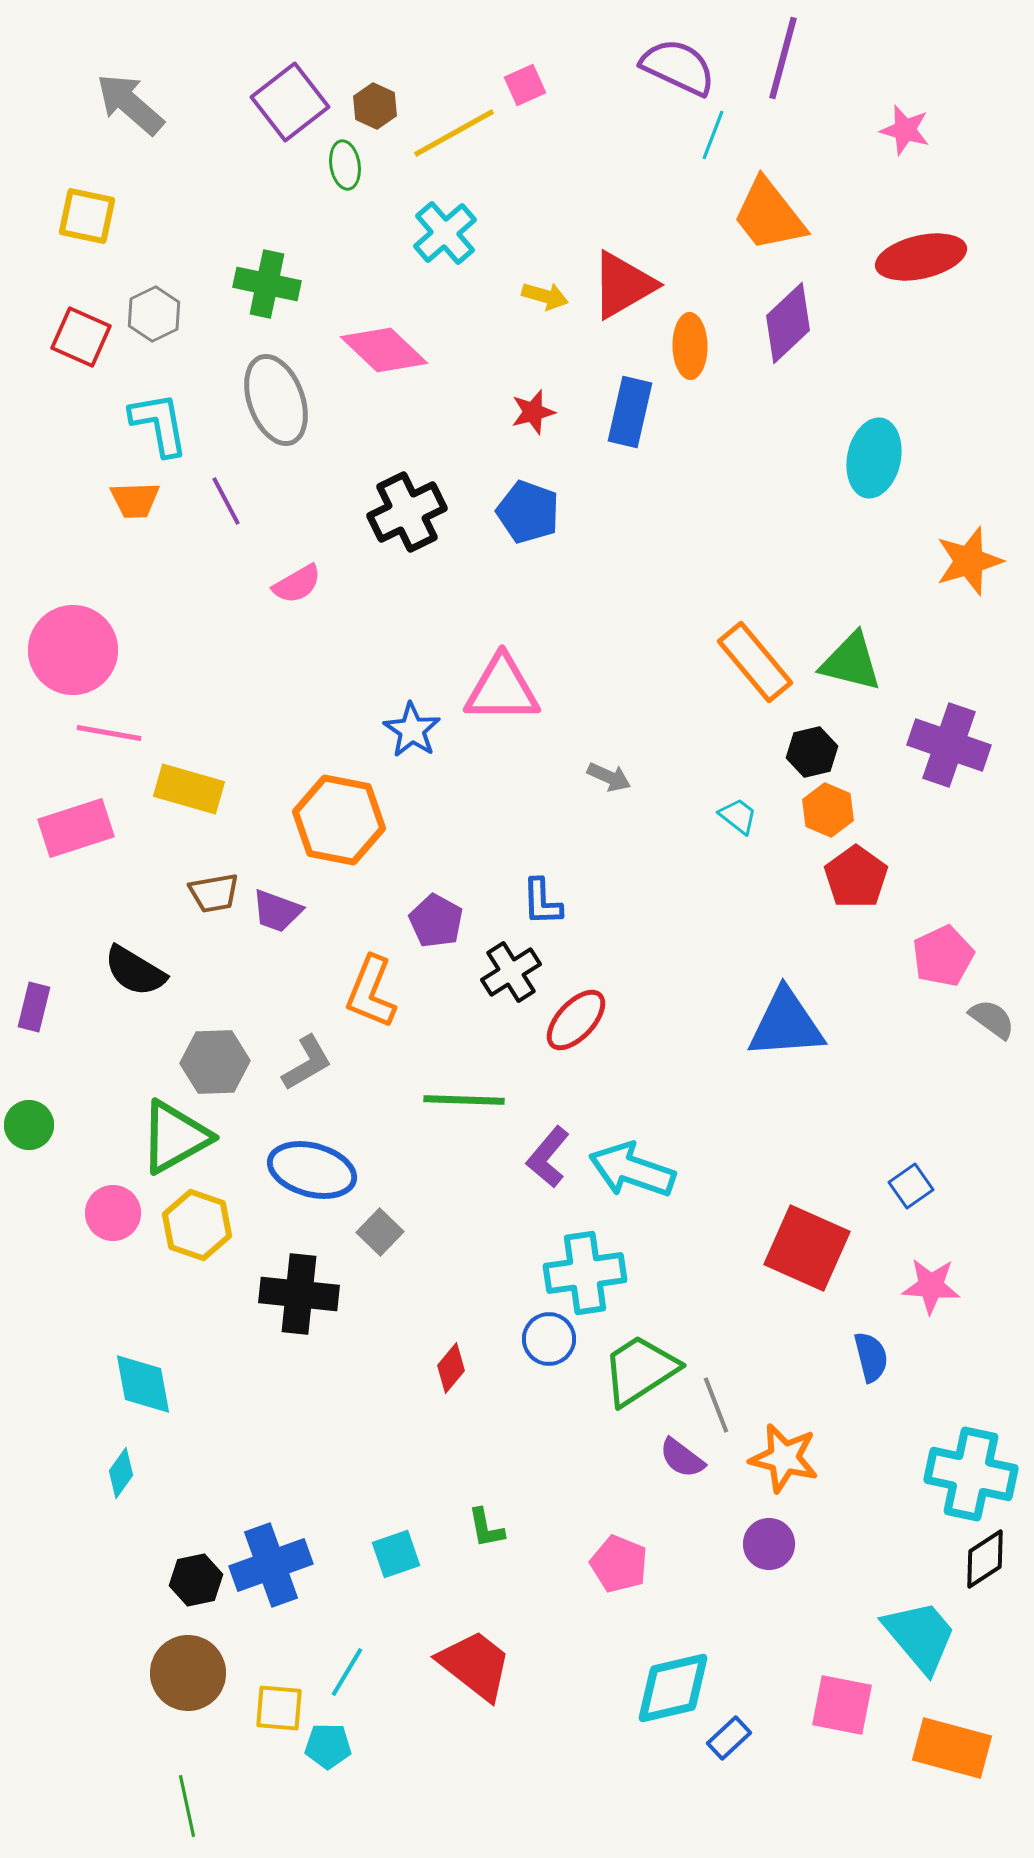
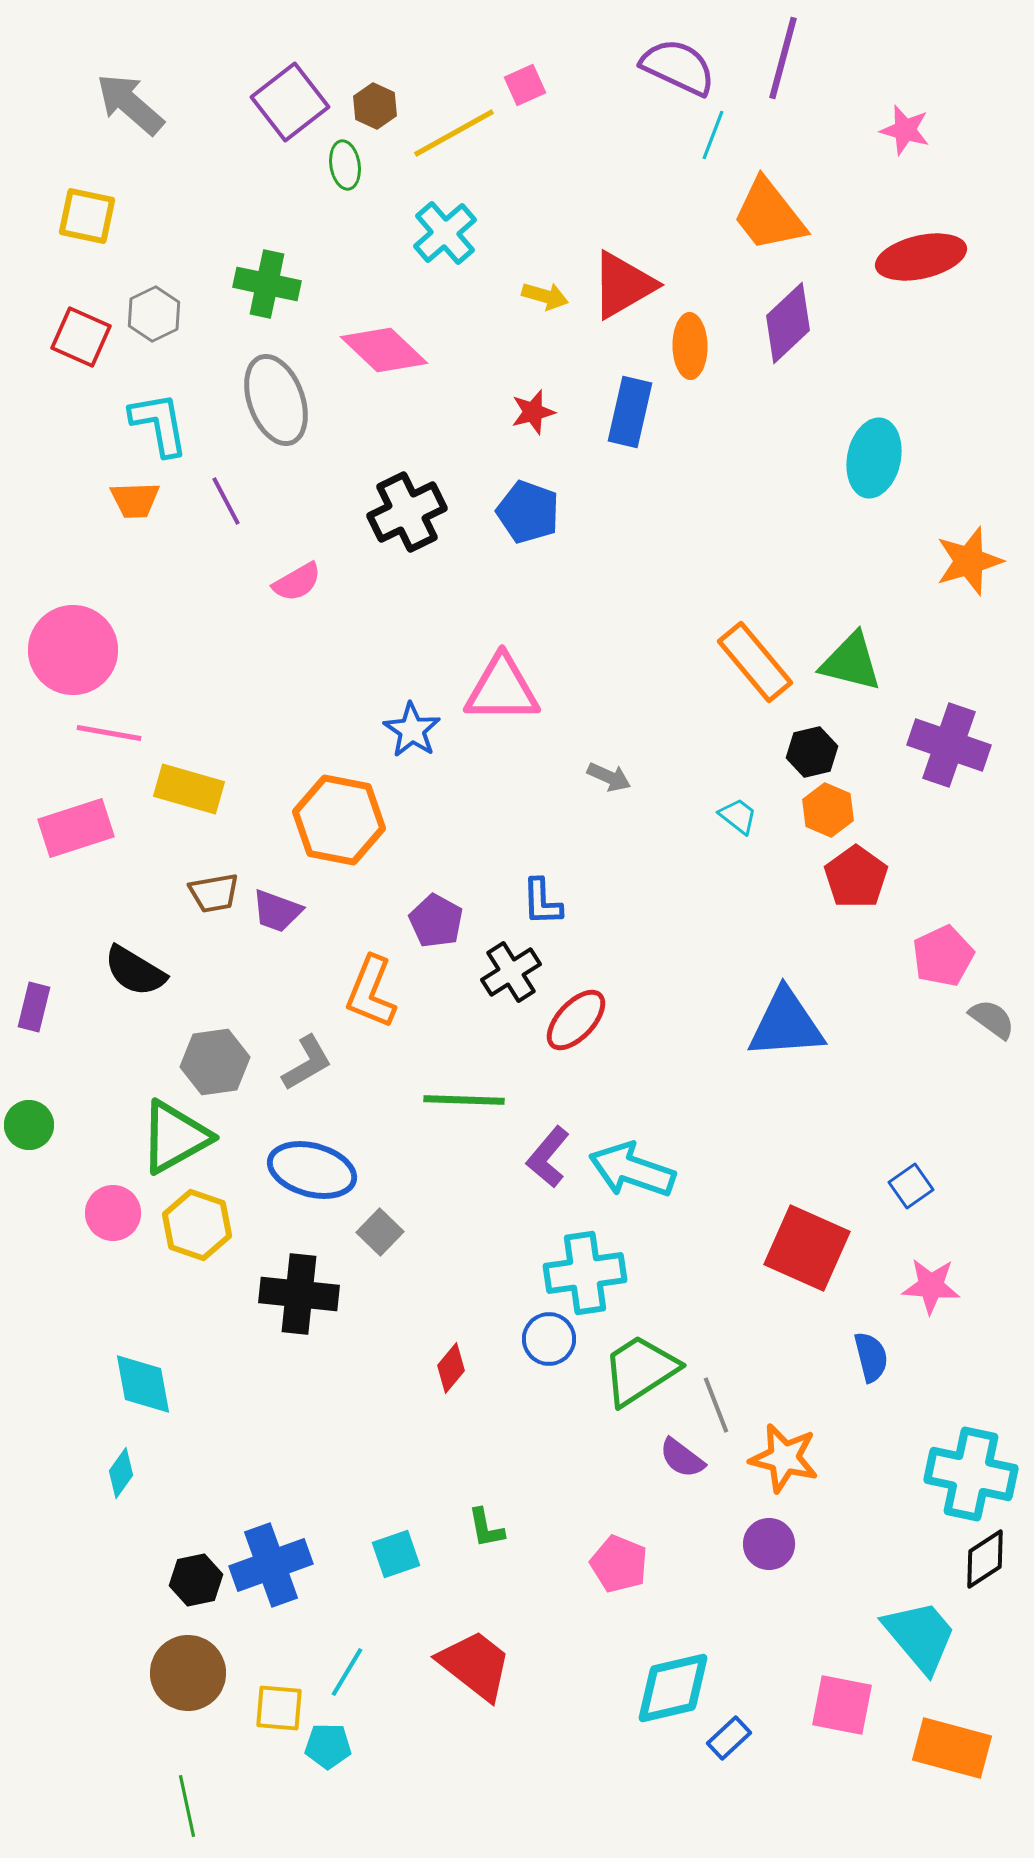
pink semicircle at (297, 584): moved 2 px up
gray hexagon at (215, 1062): rotated 6 degrees counterclockwise
